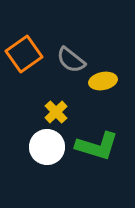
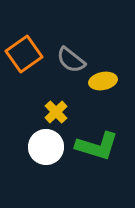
white circle: moved 1 px left
